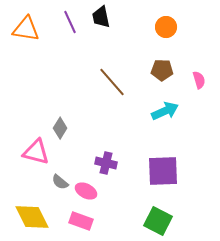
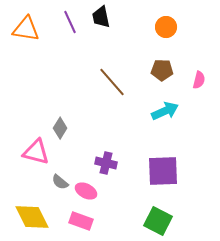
pink semicircle: rotated 30 degrees clockwise
